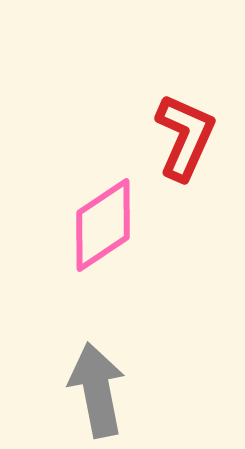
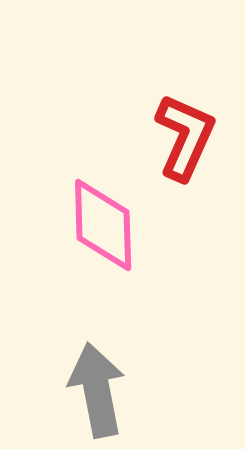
pink diamond: rotated 58 degrees counterclockwise
